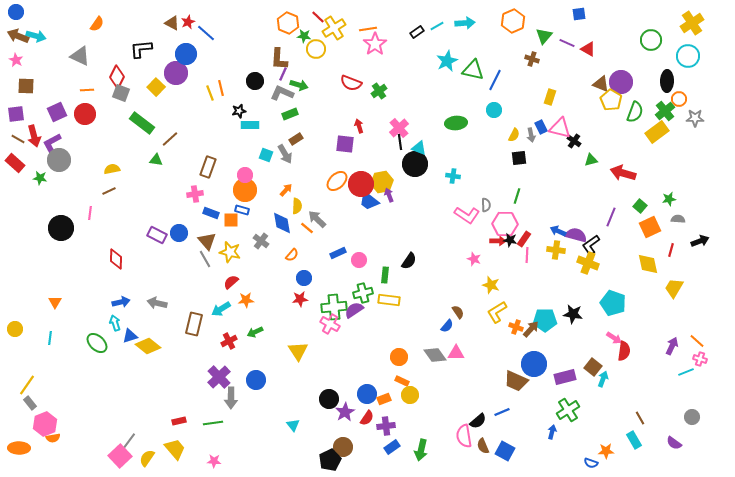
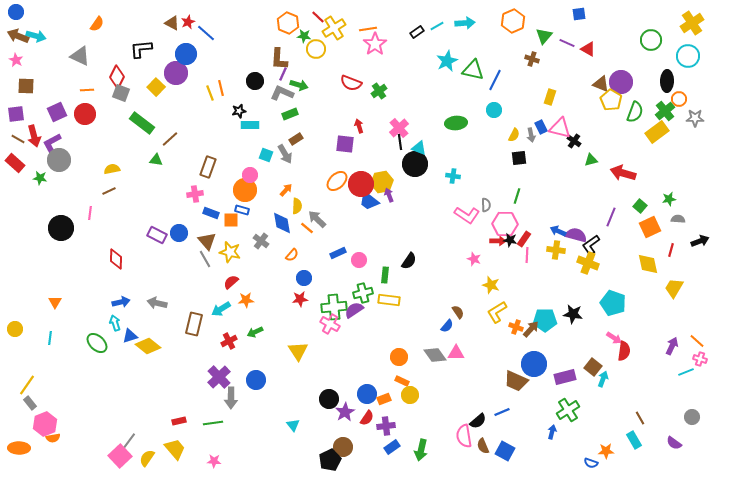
pink circle at (245, 175): moved 5 px right
